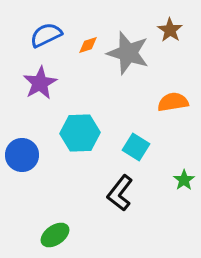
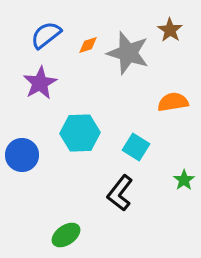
blue semicircle: rotated 12 degrees counterclockwise
green ellipse: moved 11 px right
